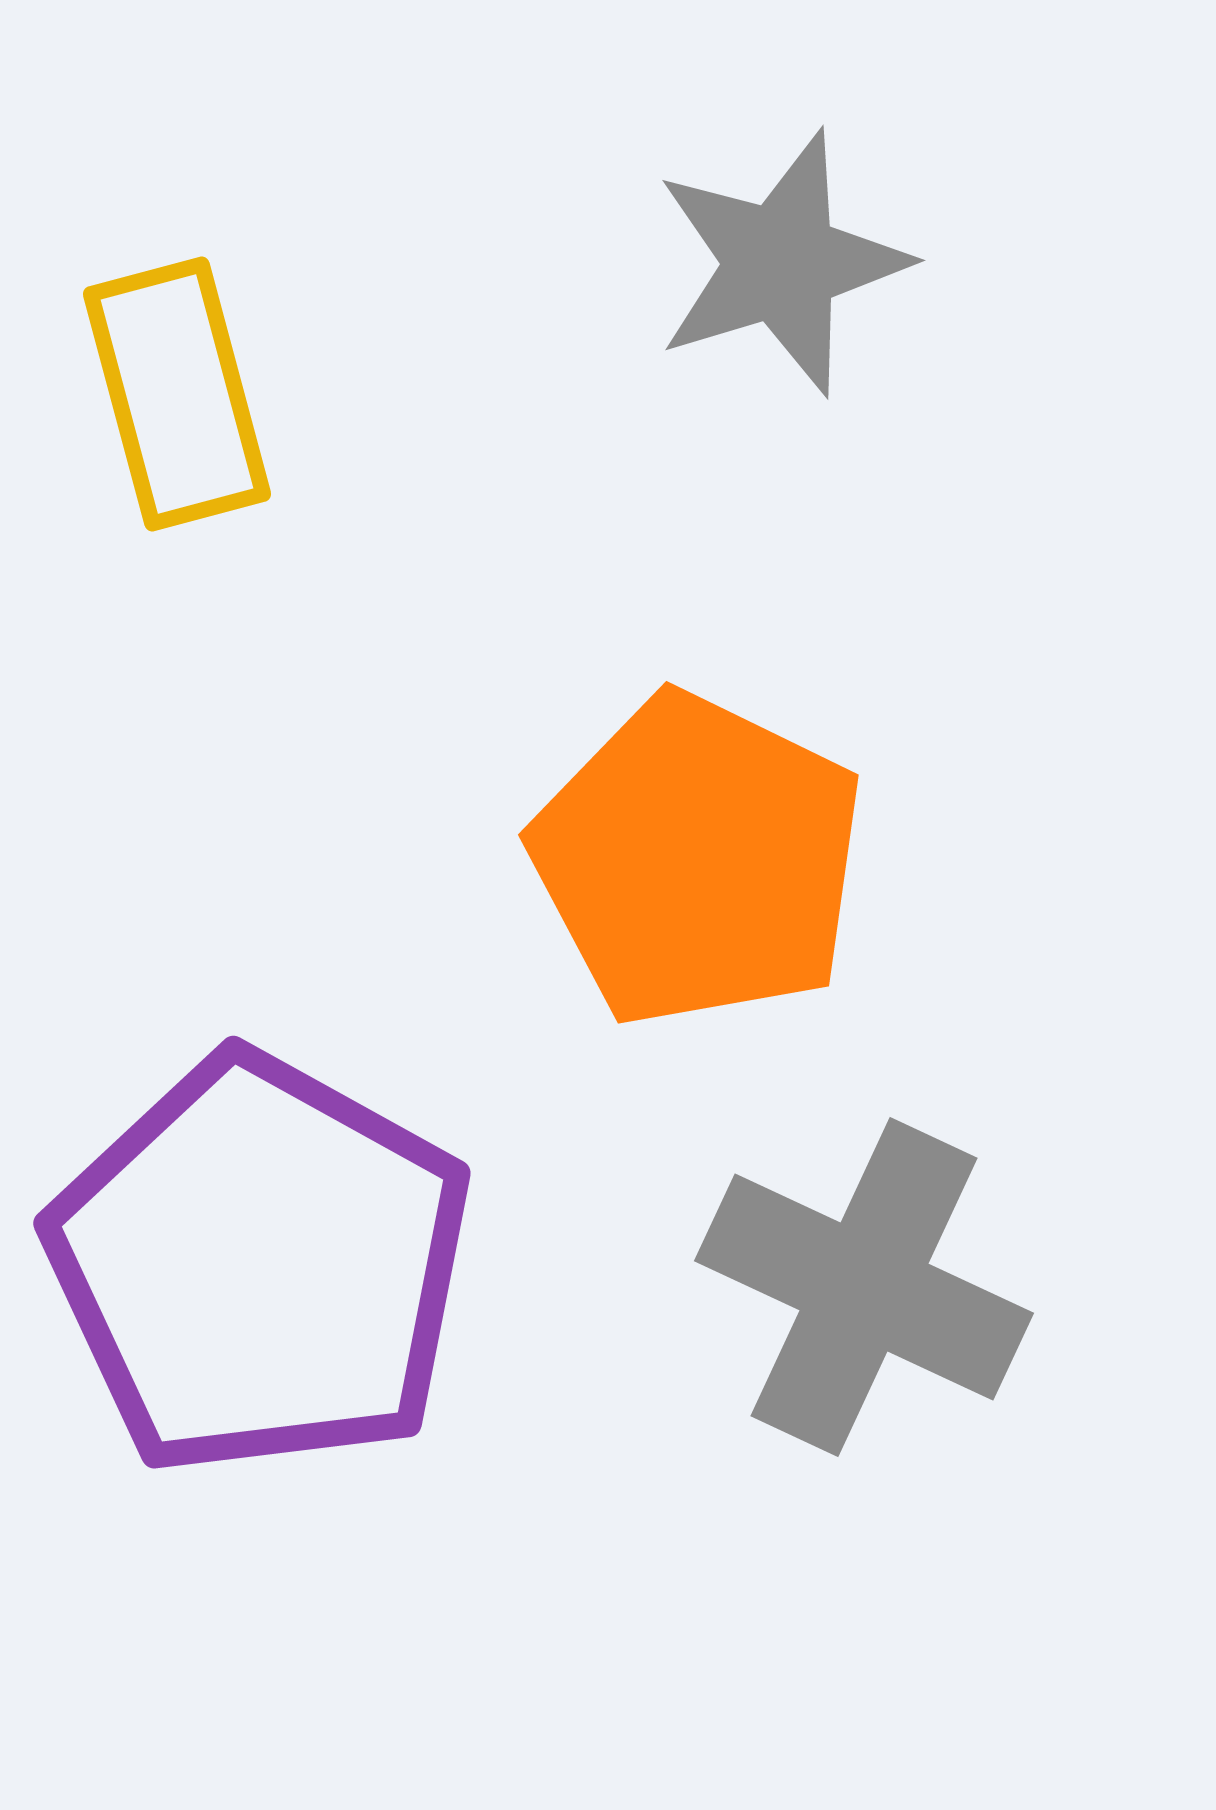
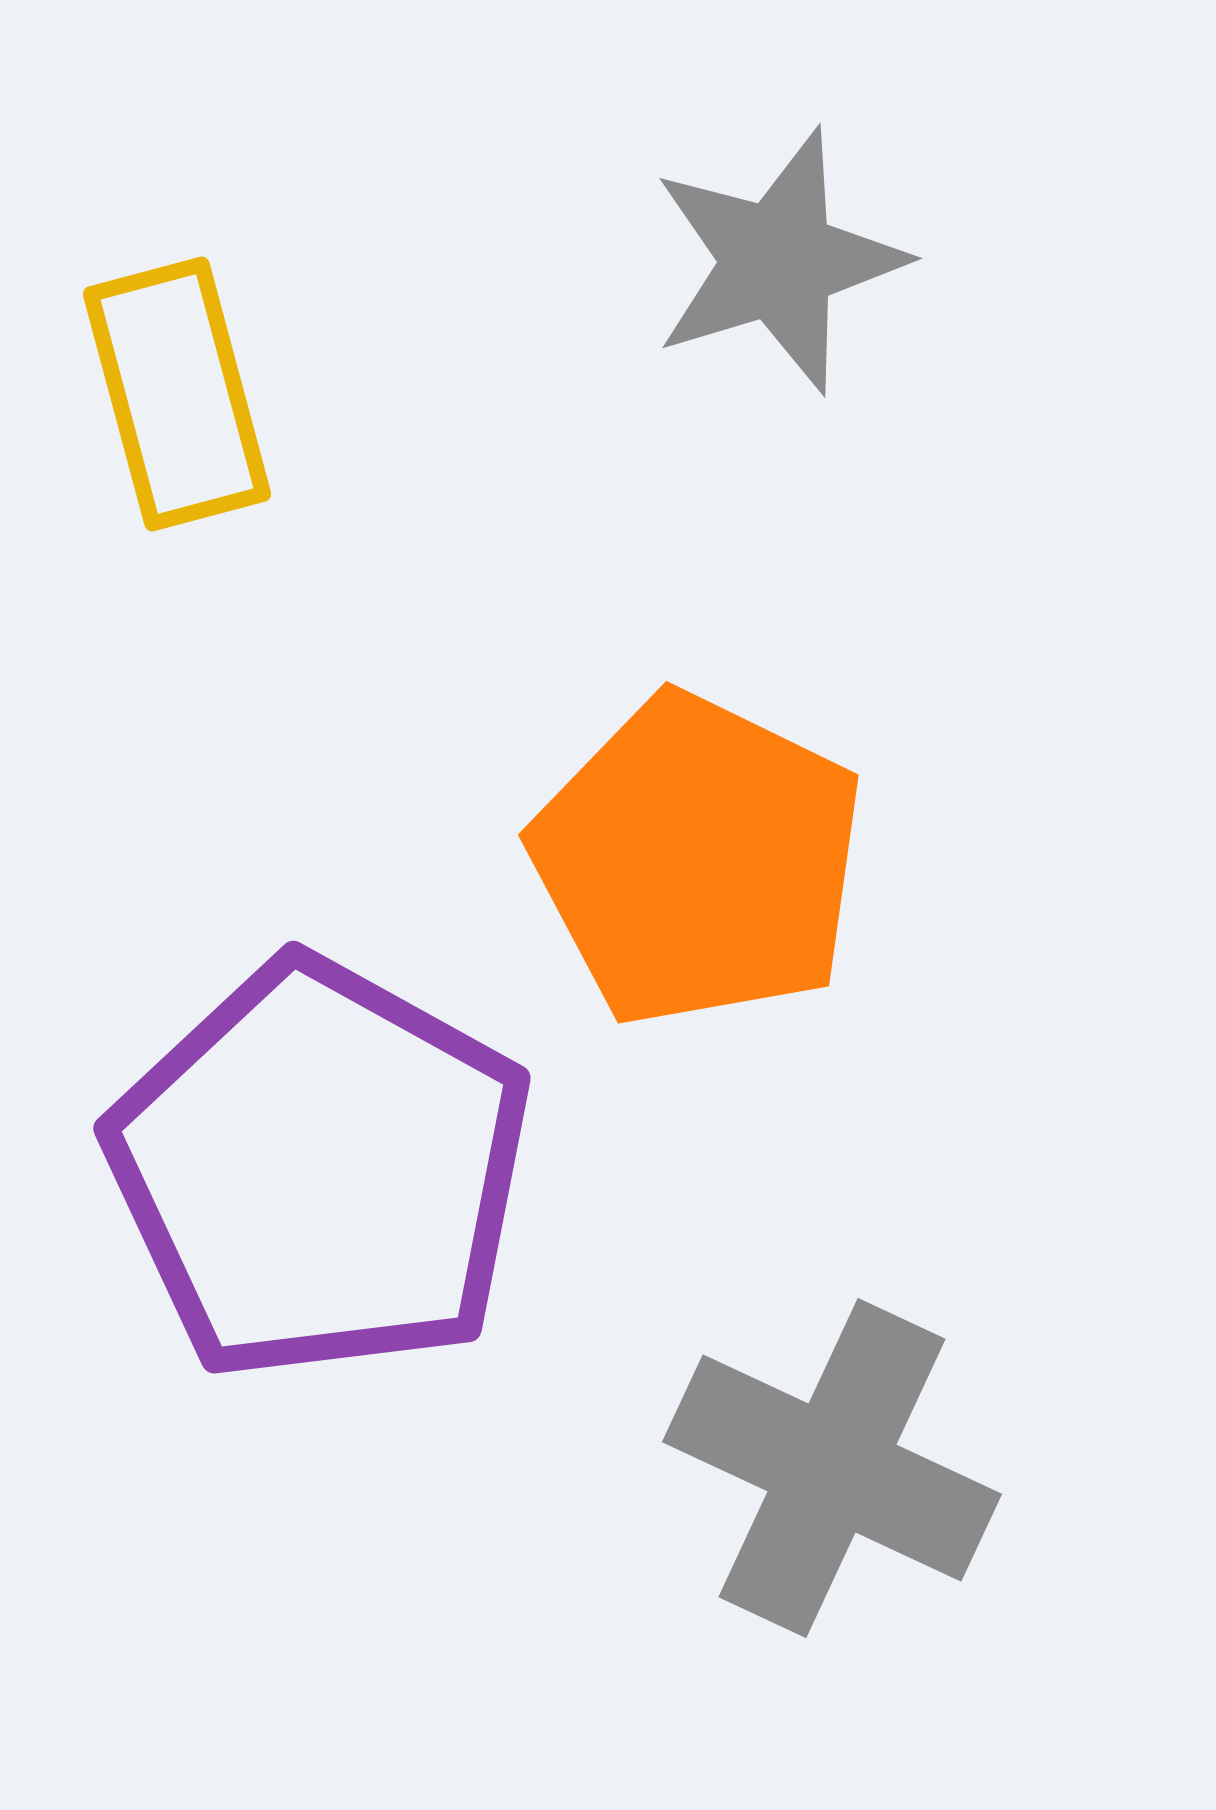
gray star: moved 3 px left, 2 px up
purple pentagon: moved 60 px right, 95 px up
gray cross: moved 32 px left, 181 px down
